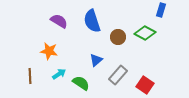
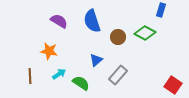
red square: moved 28 px right
